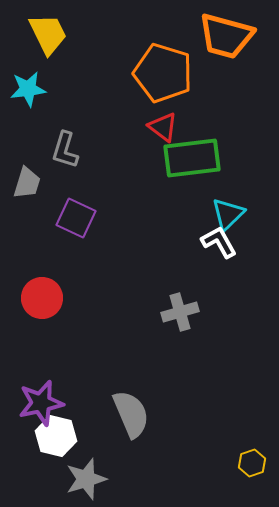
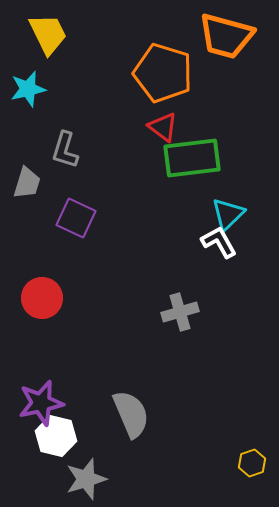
cyan star: rotated 6 degrees counterclockwise
